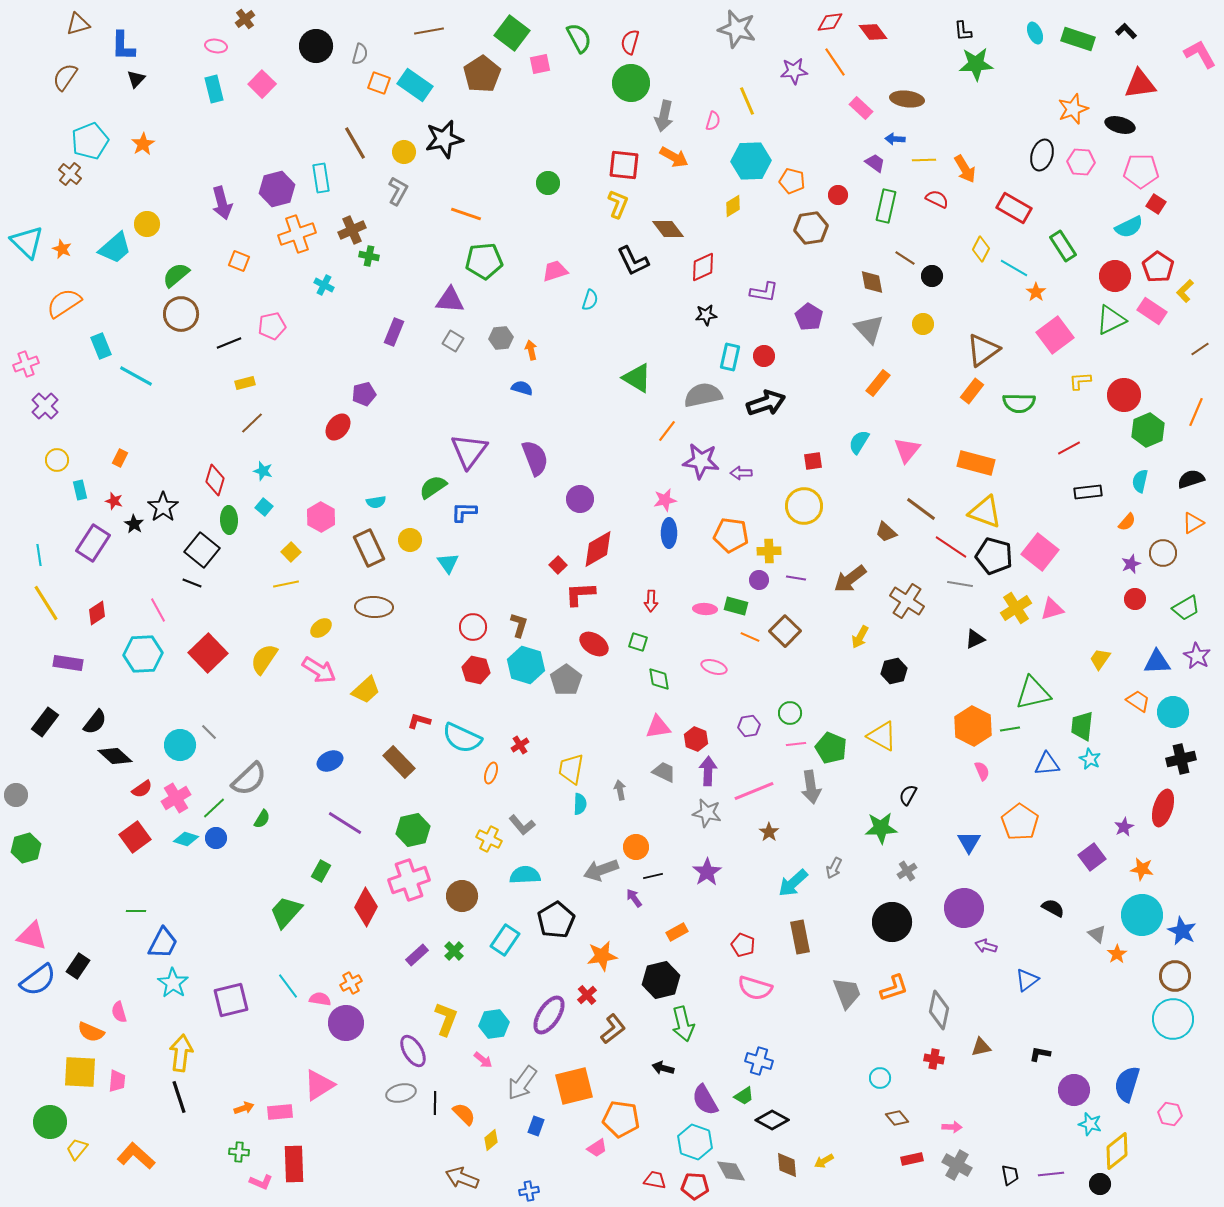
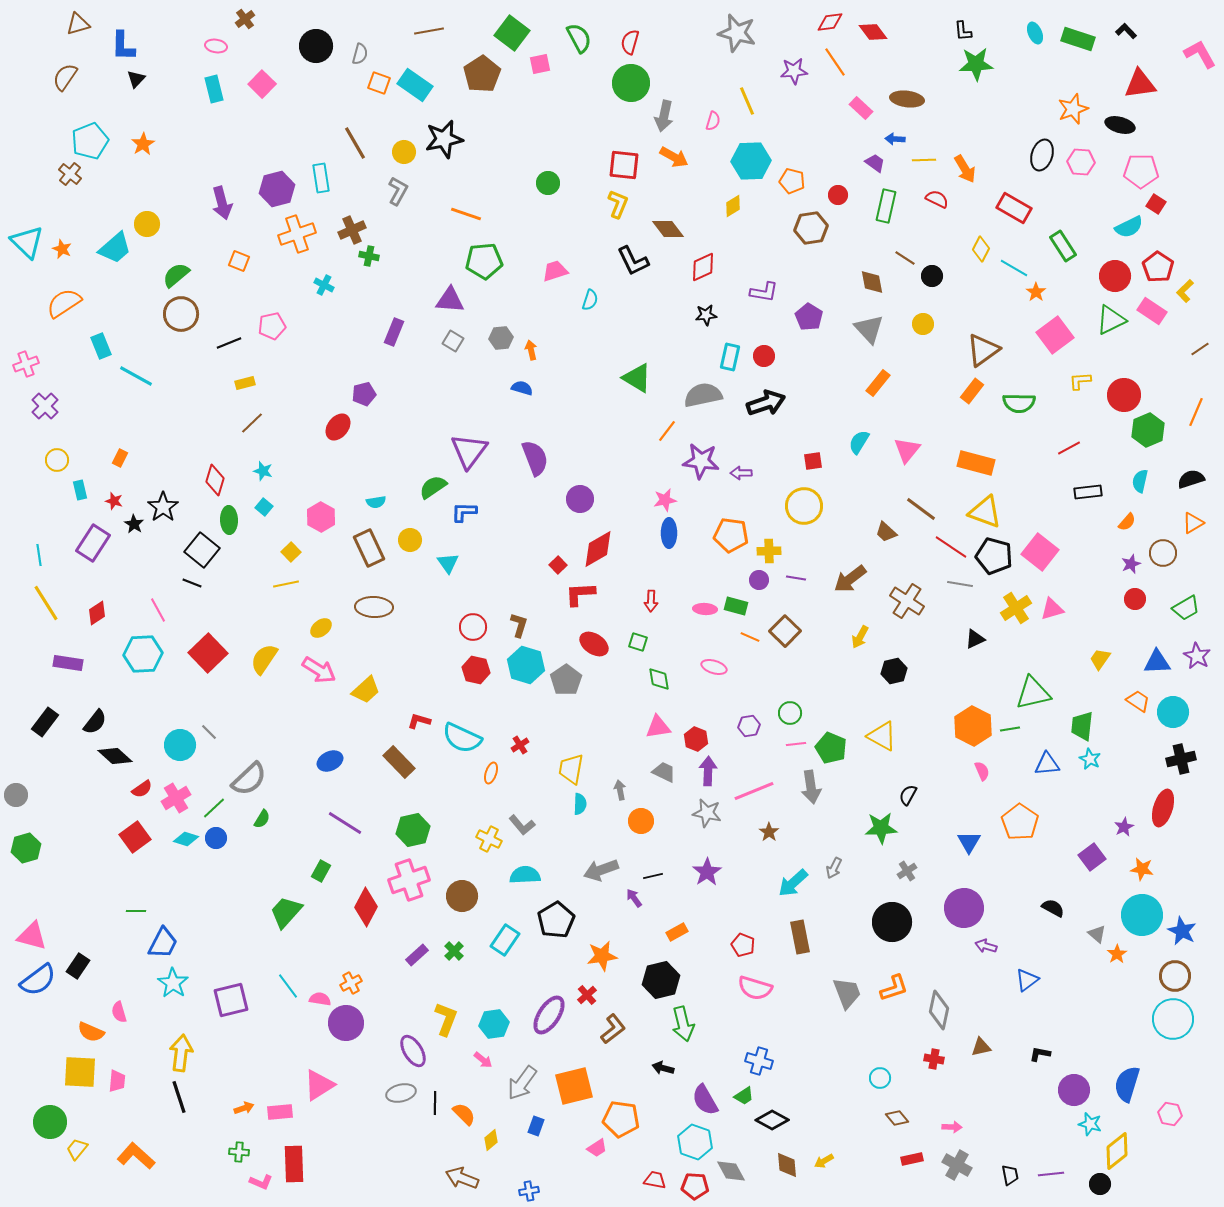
gray star at (737, 29): moved 4 px down
orange circle at (636, 847): moved 5 px right, 26 px up
